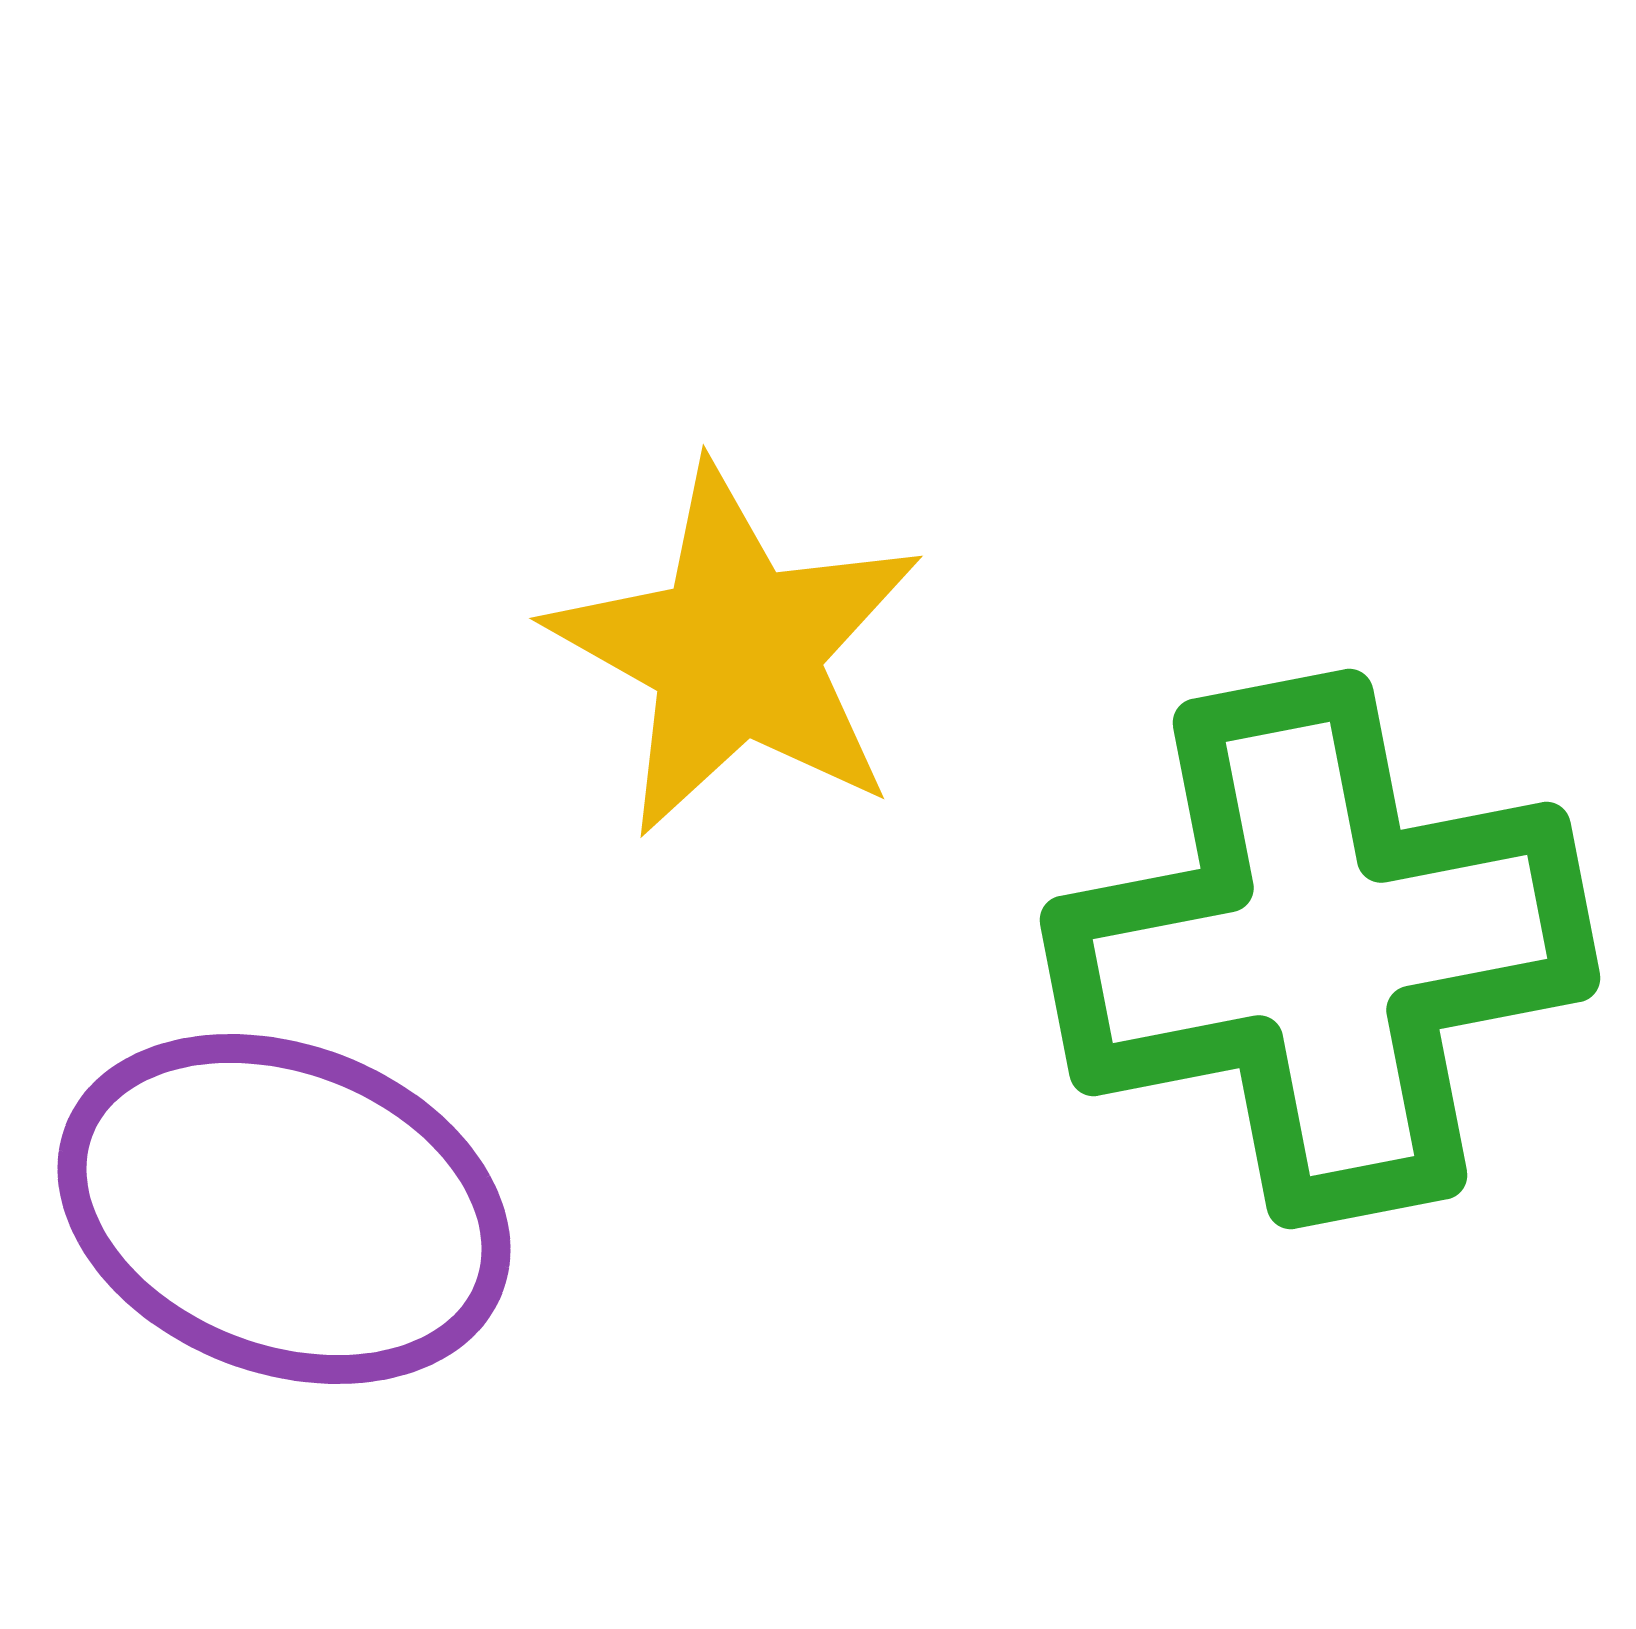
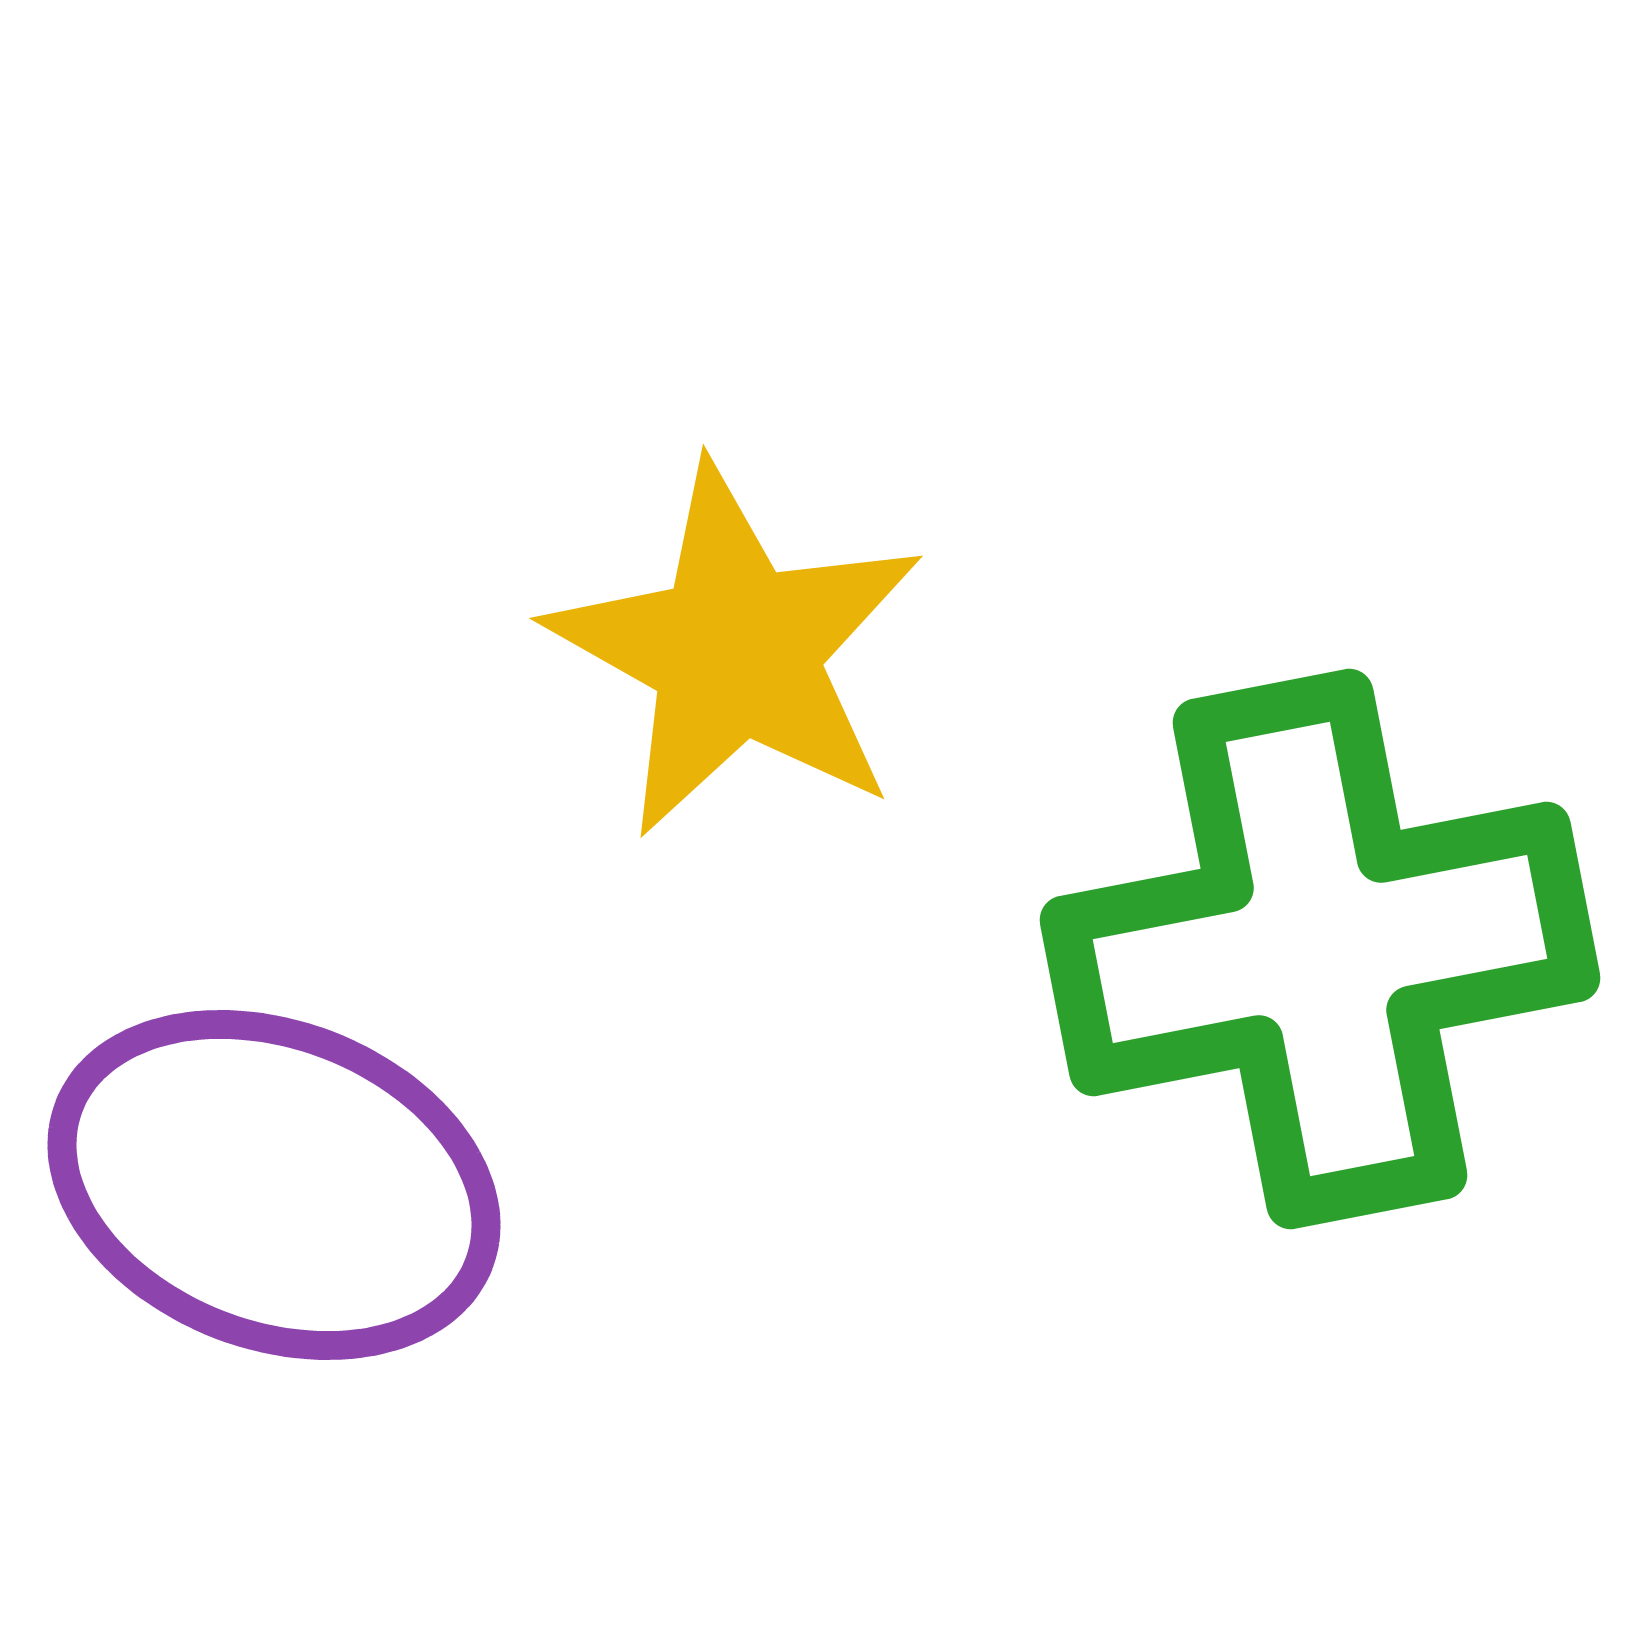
purple ellipse: moved 10 px left, 24 px up
